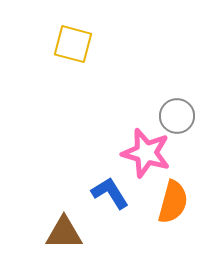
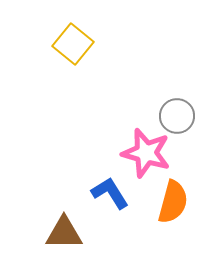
yellow square: rotated 24 degrees clockwise
